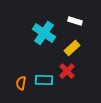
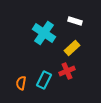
red cross: rotated 21 degrees clockwise
cyan rectangle: rotated 66 degrees counterclockwise
